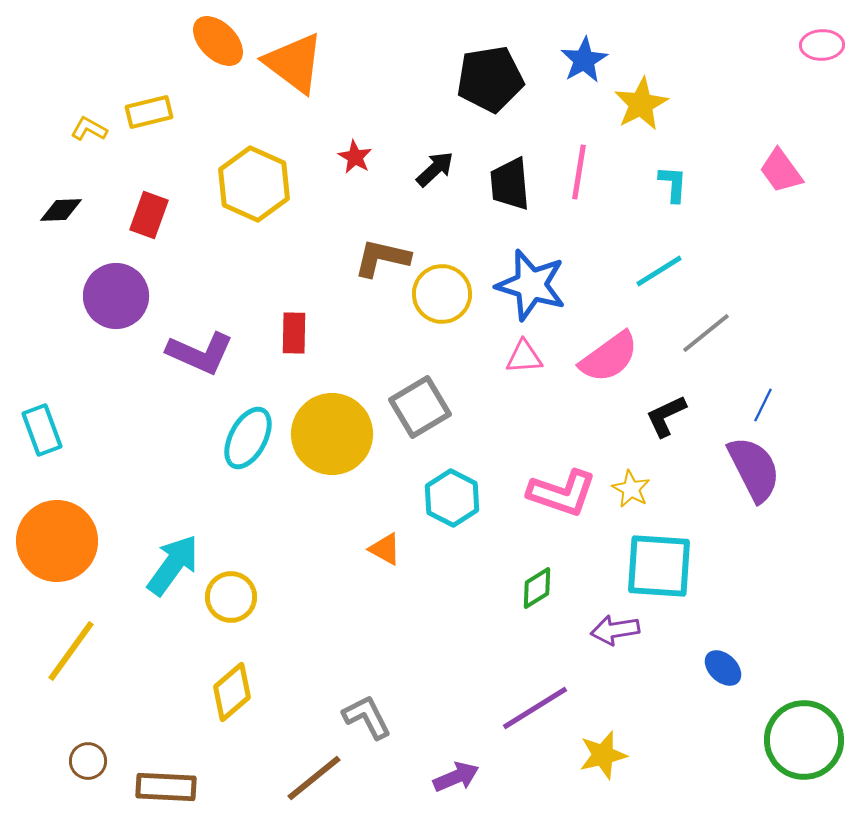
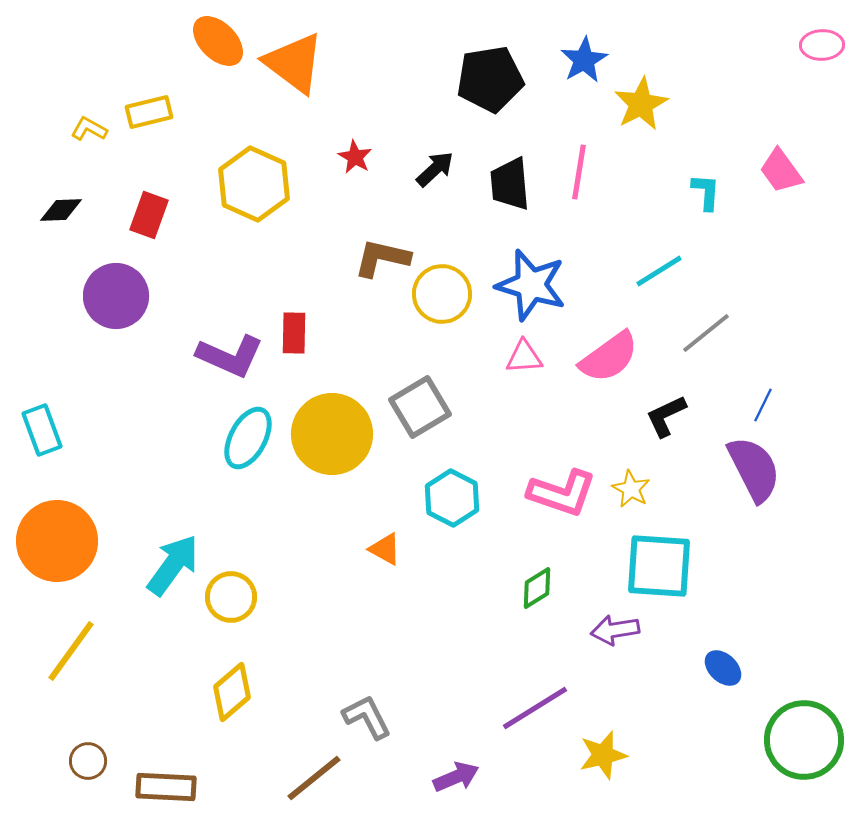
cyan L-shape at (673, 184): moved 33 px right, 8 px down
purple L-shape at (200, 353): moved 30 px right, 3 px down
